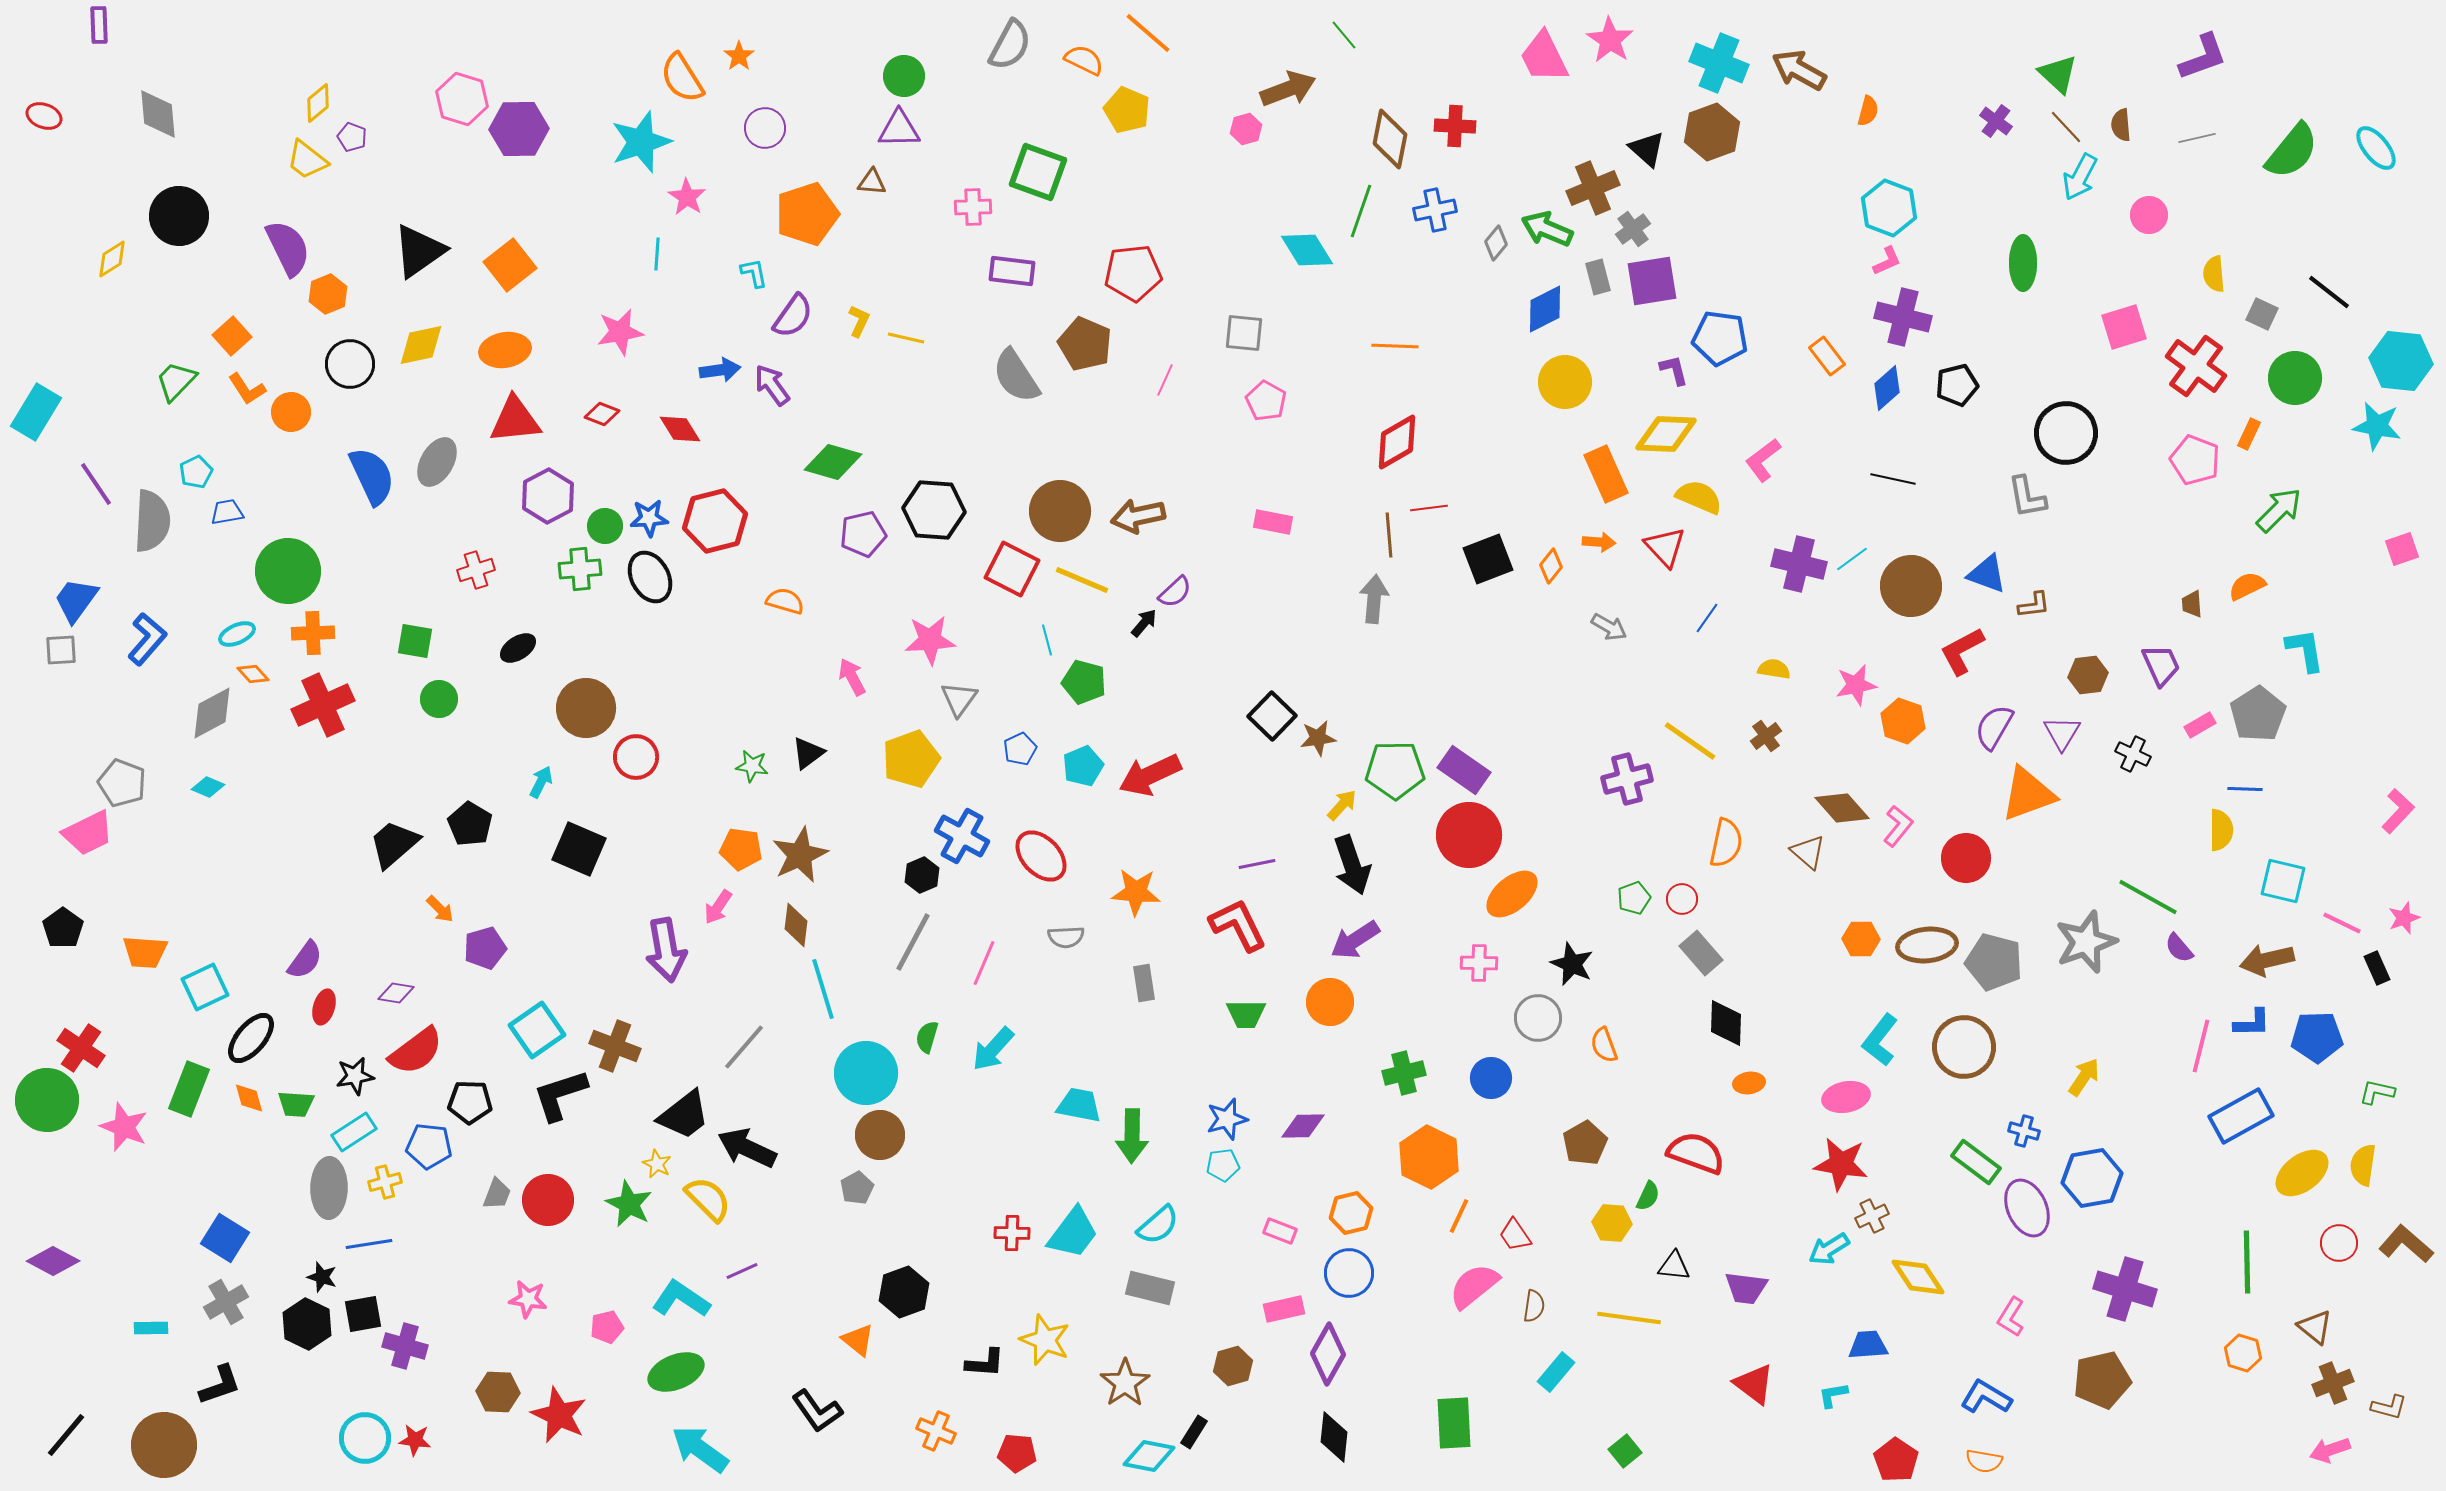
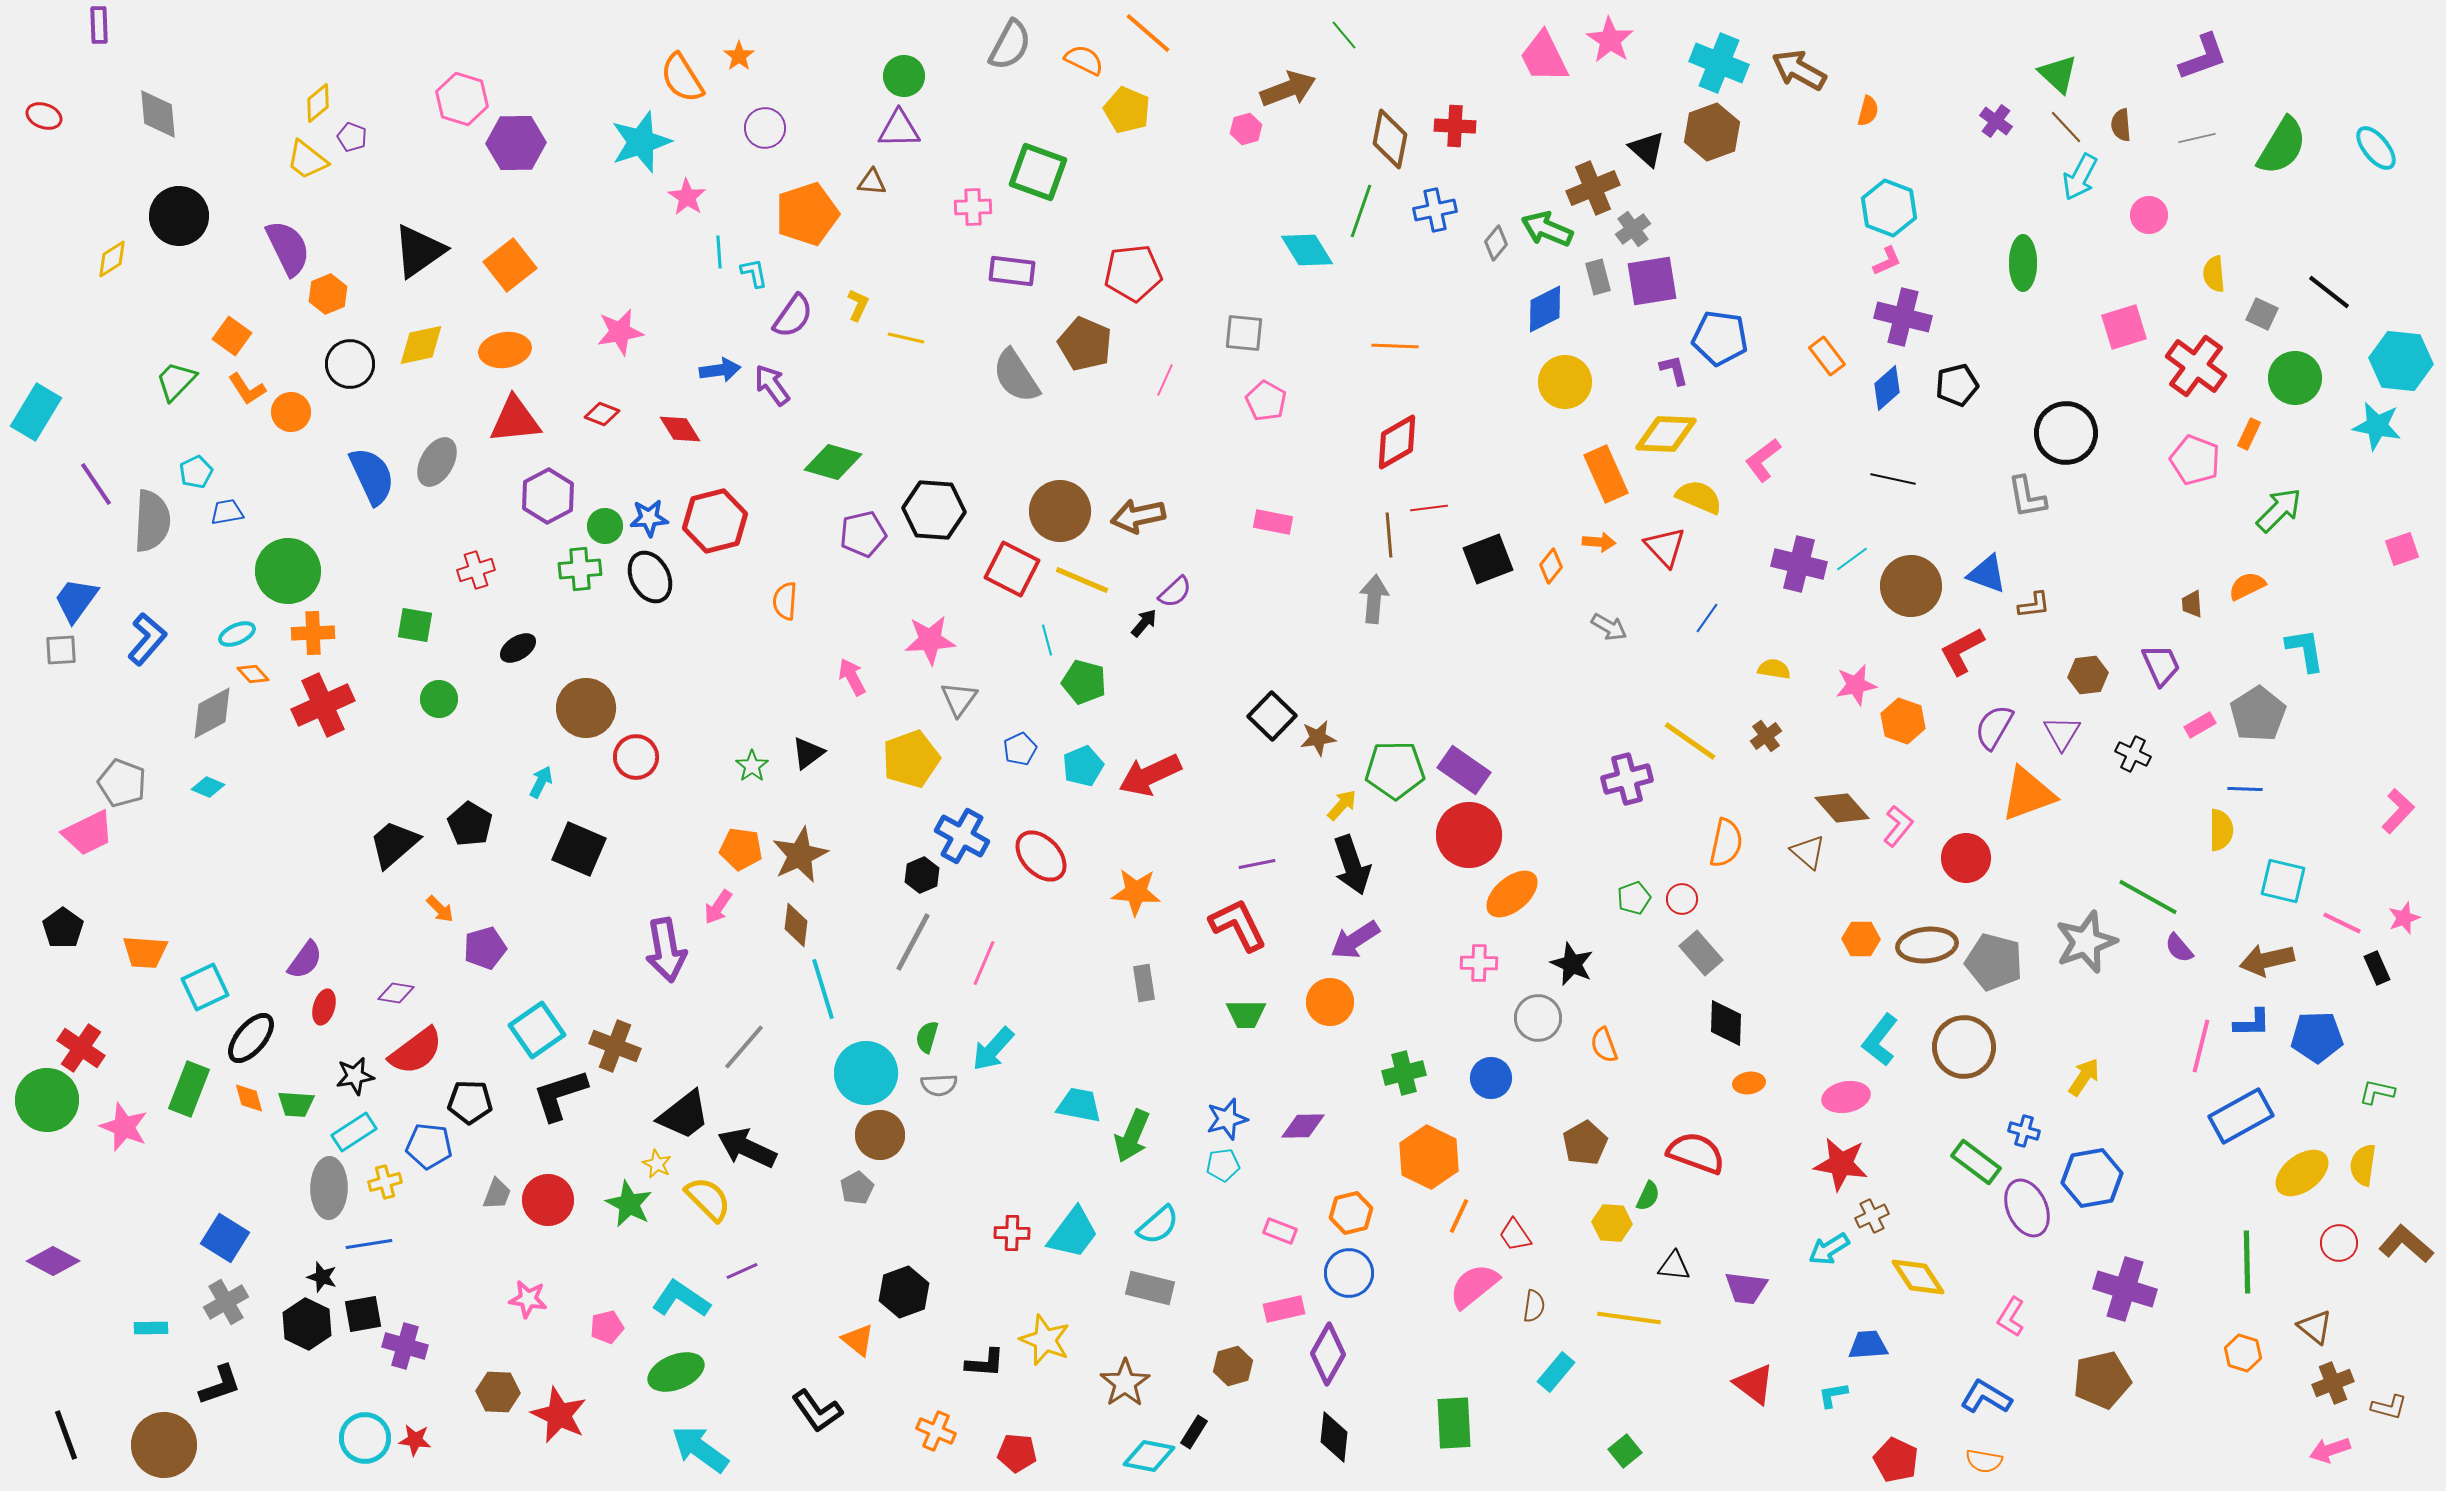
purple hexagon at (519, 129): moved 3 px left, 14 px down
green semicircle at (2292, 151): moved 10 px left, 5 px up; rotated 8 degrees counterclockwise
cyan line at (657, 254): moved 62 px right, 2 px up; rotated 8 degrees counterclockwise
yellow L-shape at (859, 321): moved 1 px left, 16 px up
orange square at (232, 336): rotated 12 degrees counterclockwise
orange semicircle at (785, 601): rotated 102 degrees counterclockwise
green square at (415, 641): moved 16 px up
green star at (752, 766): rotated 28 degrees clockwise
gray semicircle at (1066, 937): moved 127 px left, 148 px down
green arrow at (1132, 1136): rotated 22 degrees clockwise
black line at (66, 1435): rotated 60 degrees counterclockwise
red pentagon at (1896, 1460): rotated 9 degrees counterclockwise
